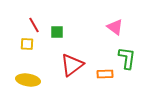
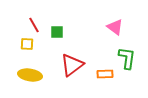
yellow ellipse: moved 2 px right, 5 px up
